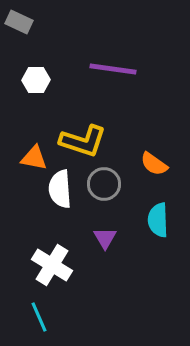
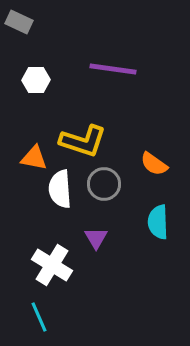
cyan semicircle: moved 2 px down
purple triangle: moved 9 px left
